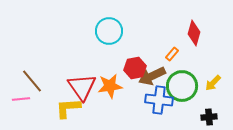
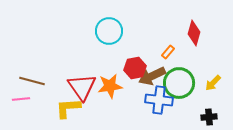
orange rectangle: moved 4 px left, 2 px up
brown line: rotated 35 degrees counterclockwise
green circle: moved 3 px left, 3 px up
